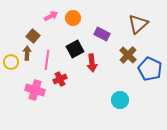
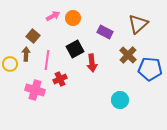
pink arrow: moved 2 px right
purple rectangle: moved 3 px right, 2 px up
brown arrow: moved 1 px left, 1 px down
yellow circle: moved 1 px left, 2 px down
blue pentagon: rotated 20 degrees counterclockwise
